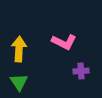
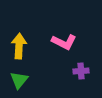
yellow arrow: moved 3 px up
green triangle: moved 2 px up; rotated 12 degrees clockwise
